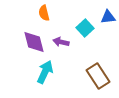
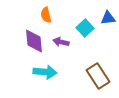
orange semicircle: moved 2 px right, 2 px down
blue triangle: moved 1 px down
purple diamond: moved 1 px up; rotated 10 degrees clockwise
cyan arrow: rotated 70 degrees clockwise
